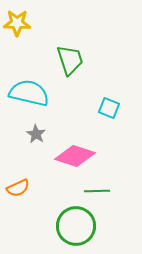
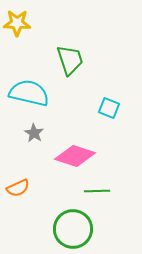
gray star: moved 2 px left, 1 px up
green circle: moved 3 px left, 3 px down
